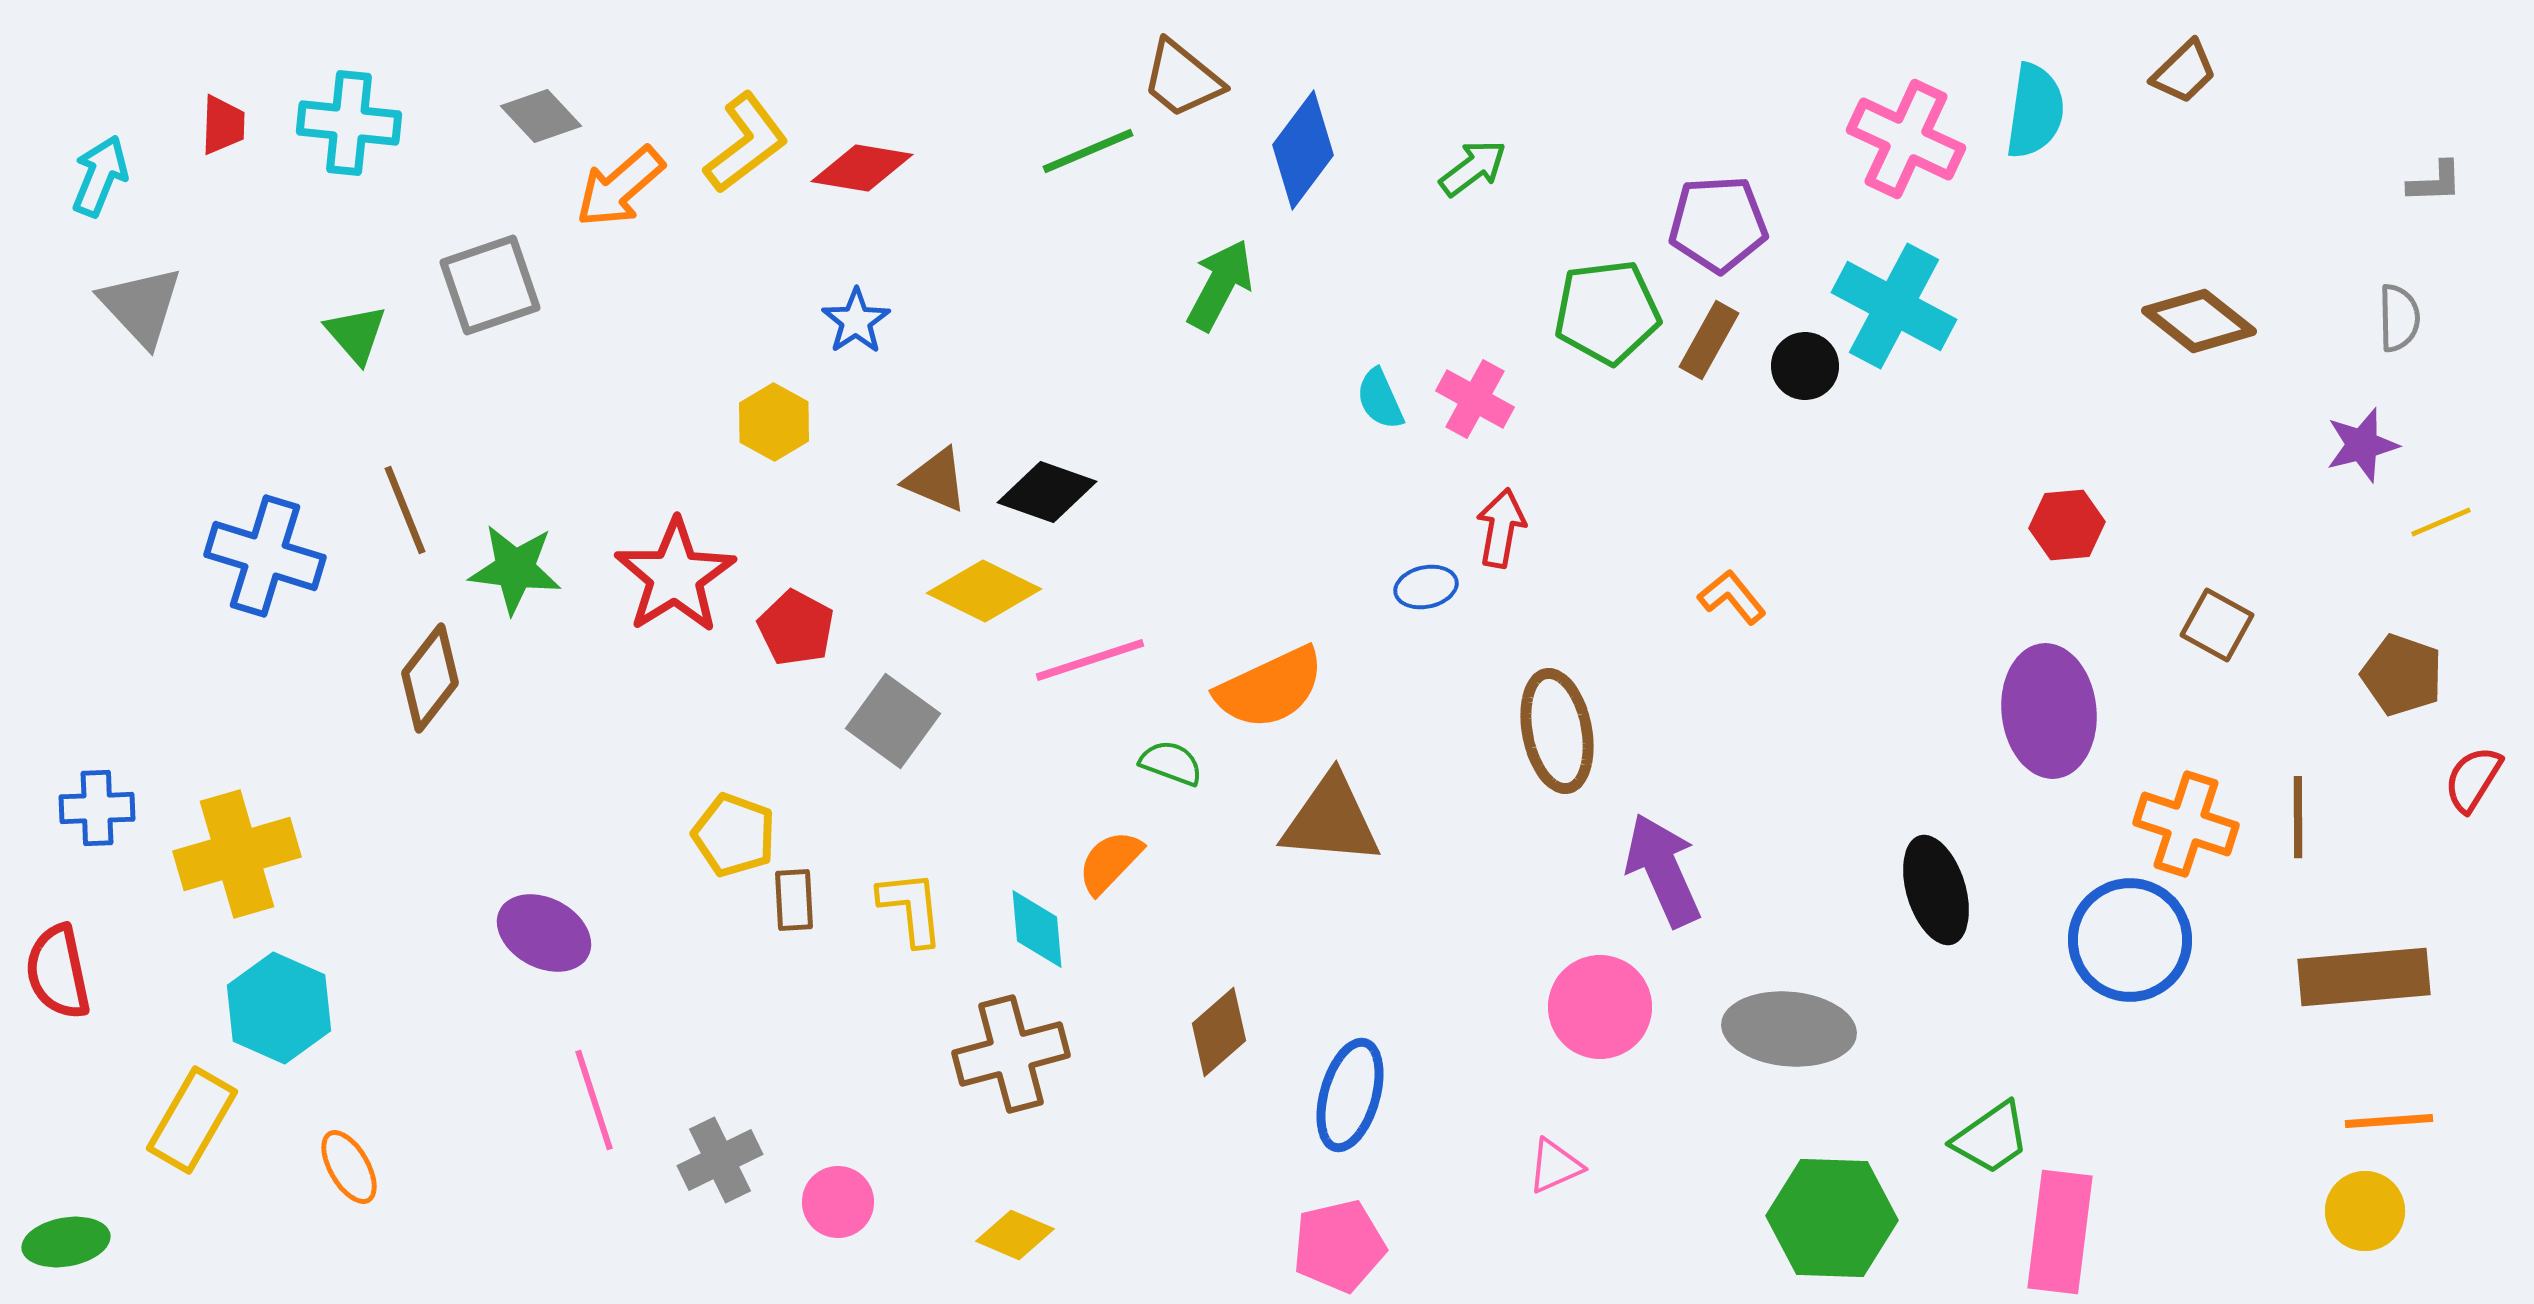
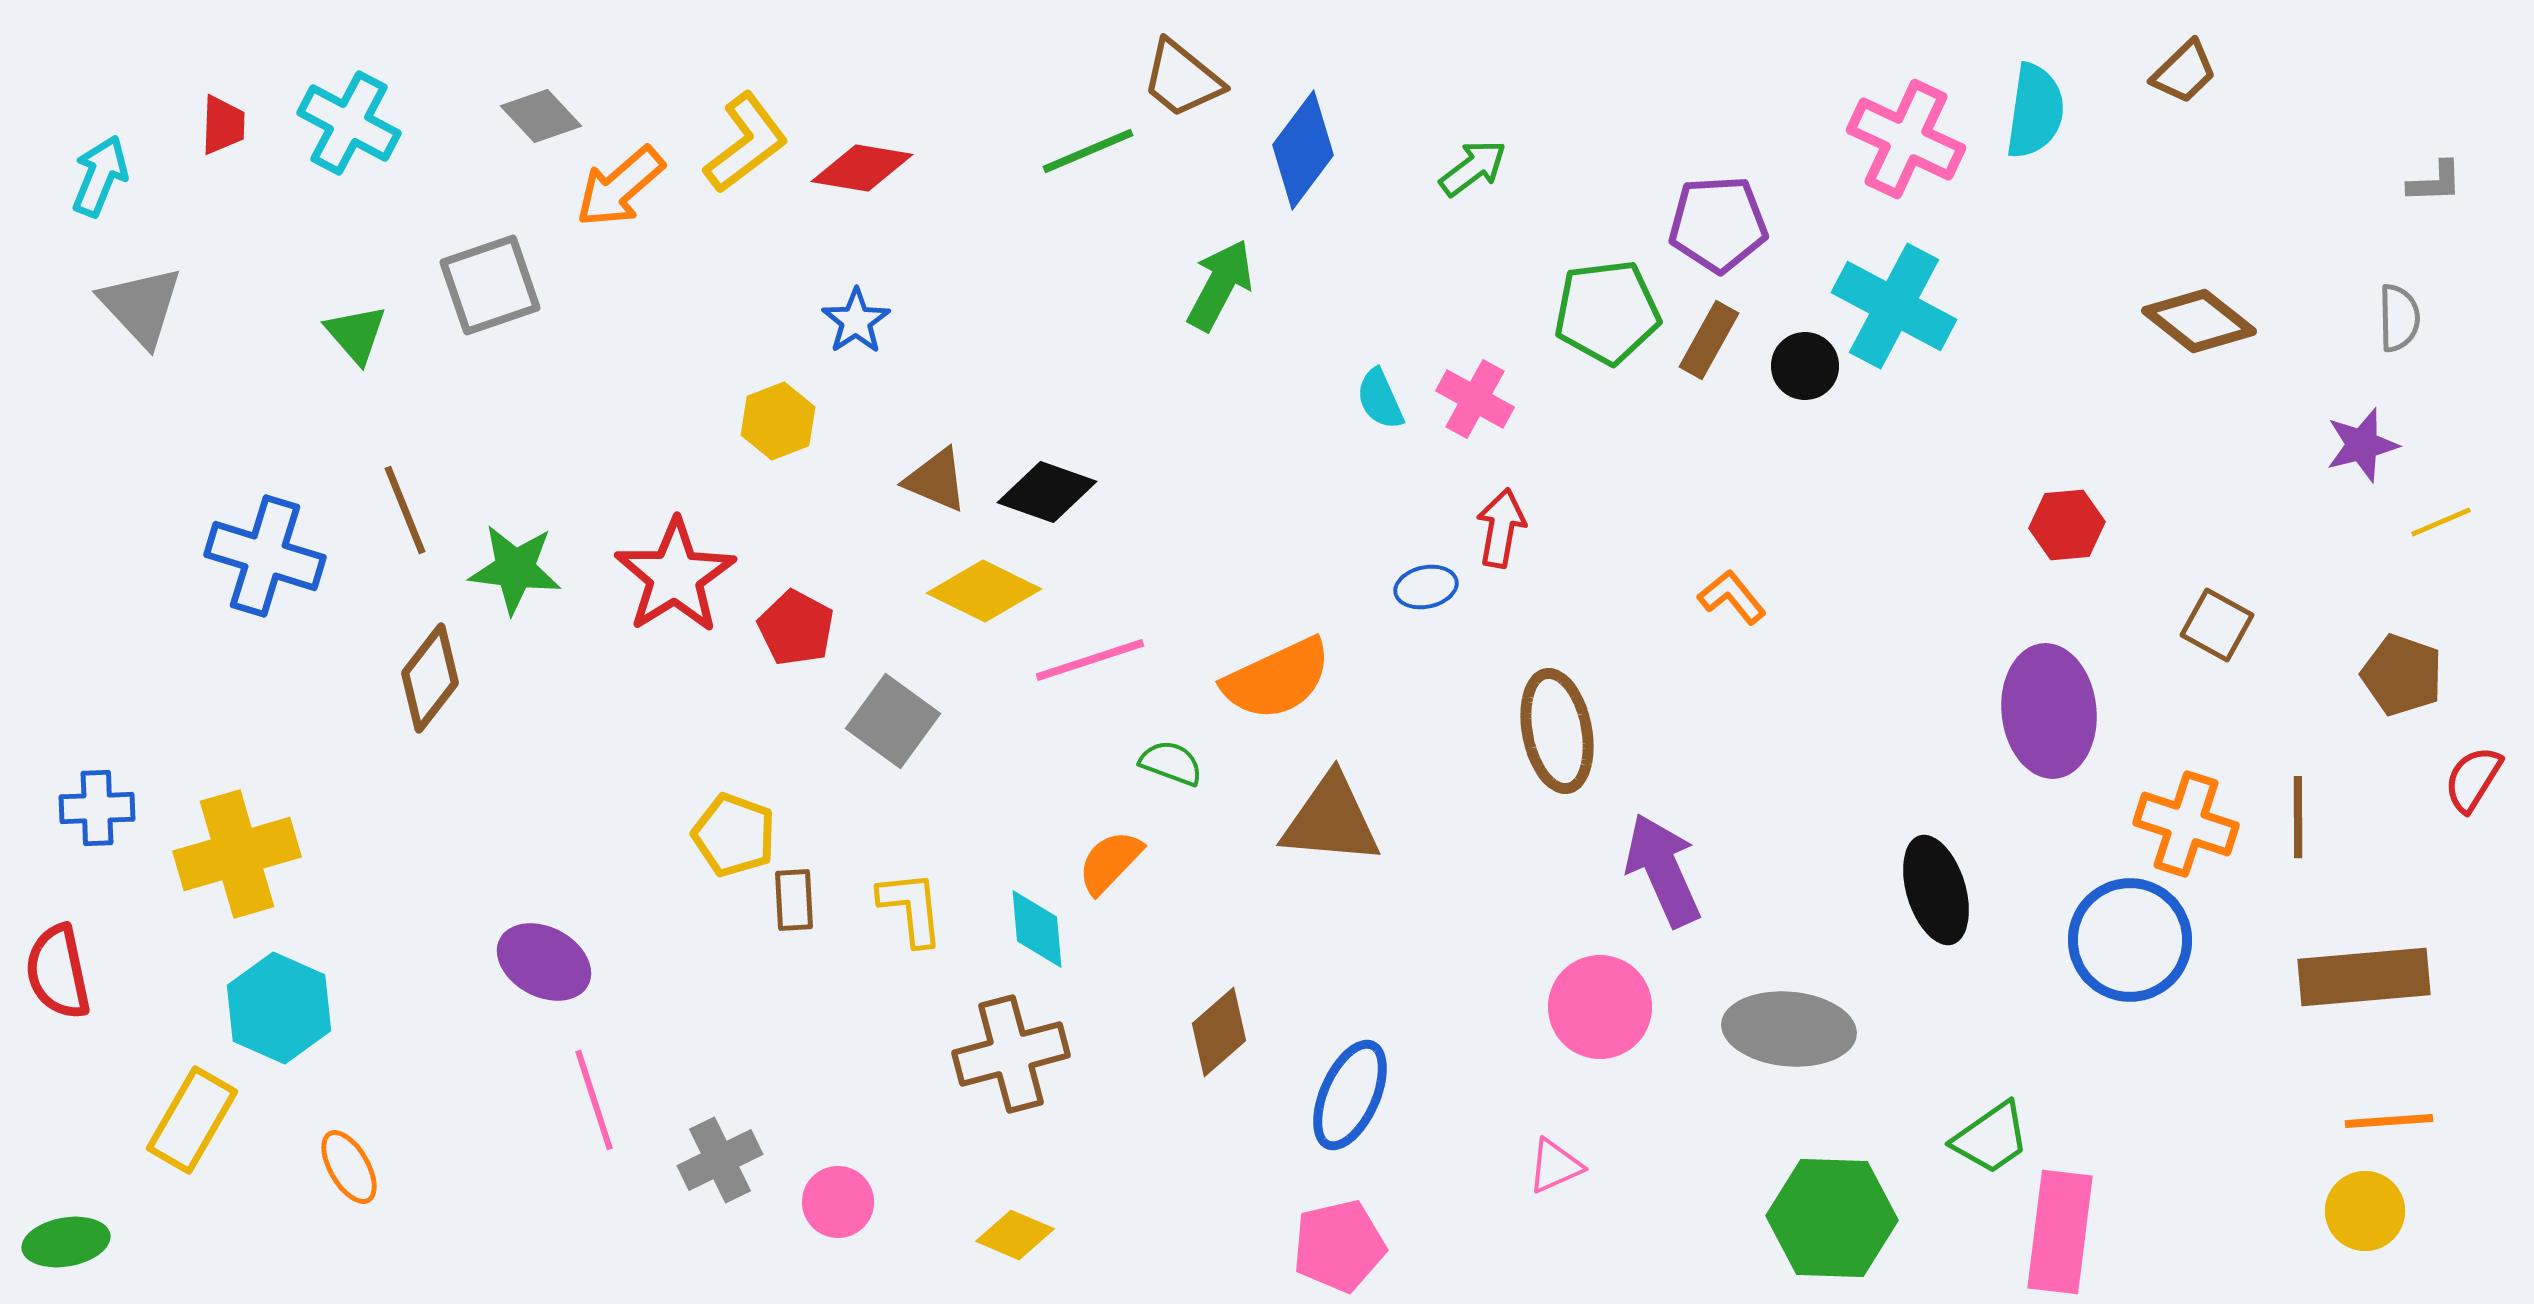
cyan cross at (349, 123): rotated 22 degrees clockwise
yellow hexagon at (774, 422): moved 4 px right, 1 px up; rotated 10 degrees clockwise
orange semicircle at (1270, 688): moved 7 px right, 9 px up
purple ellipse at (544, 933): moved 29 px down
blue ellipse at (1350, 1095): rotated 8 degrees clockwise
